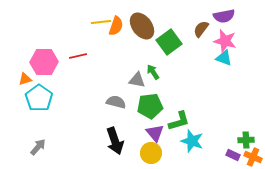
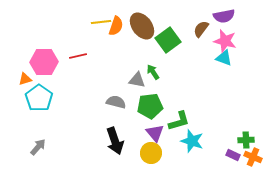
green square: moved 1 px left, 2 px up
